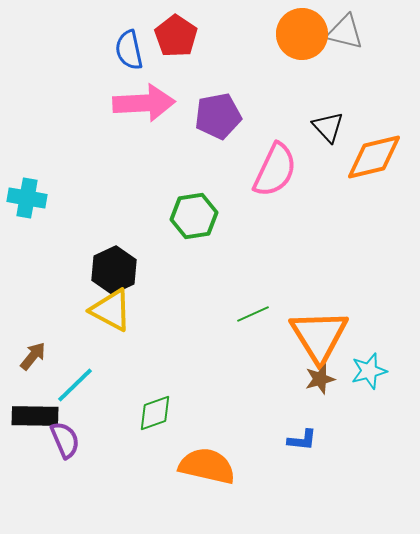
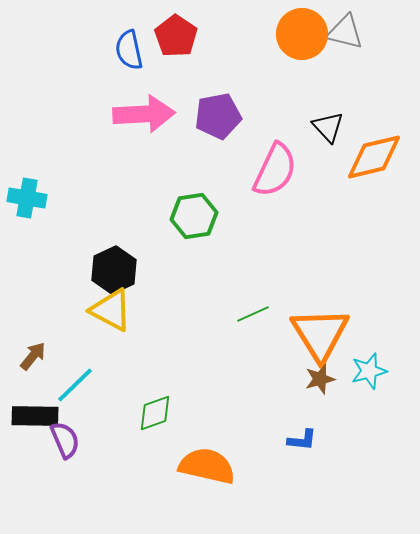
pink arrow: moved 11 px down
orange triangle: moved 1 px right, 2 px up
